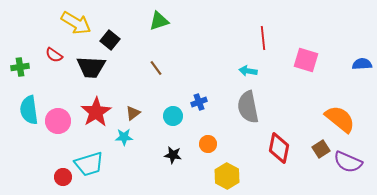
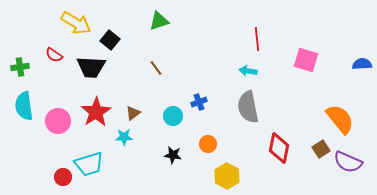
red line: moved 6 px left, 1 px down
cyan semicircle: moved 5 px left, 4 px up
orange semicircle: rotated 12 degrees clockwise
